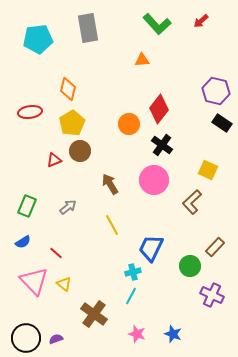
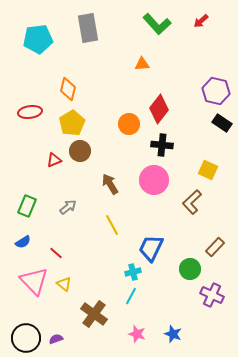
orange triangle: moved 4 px down
black cross: rotated 30 degrees counterclockwise
green circle: moved 3 px down
